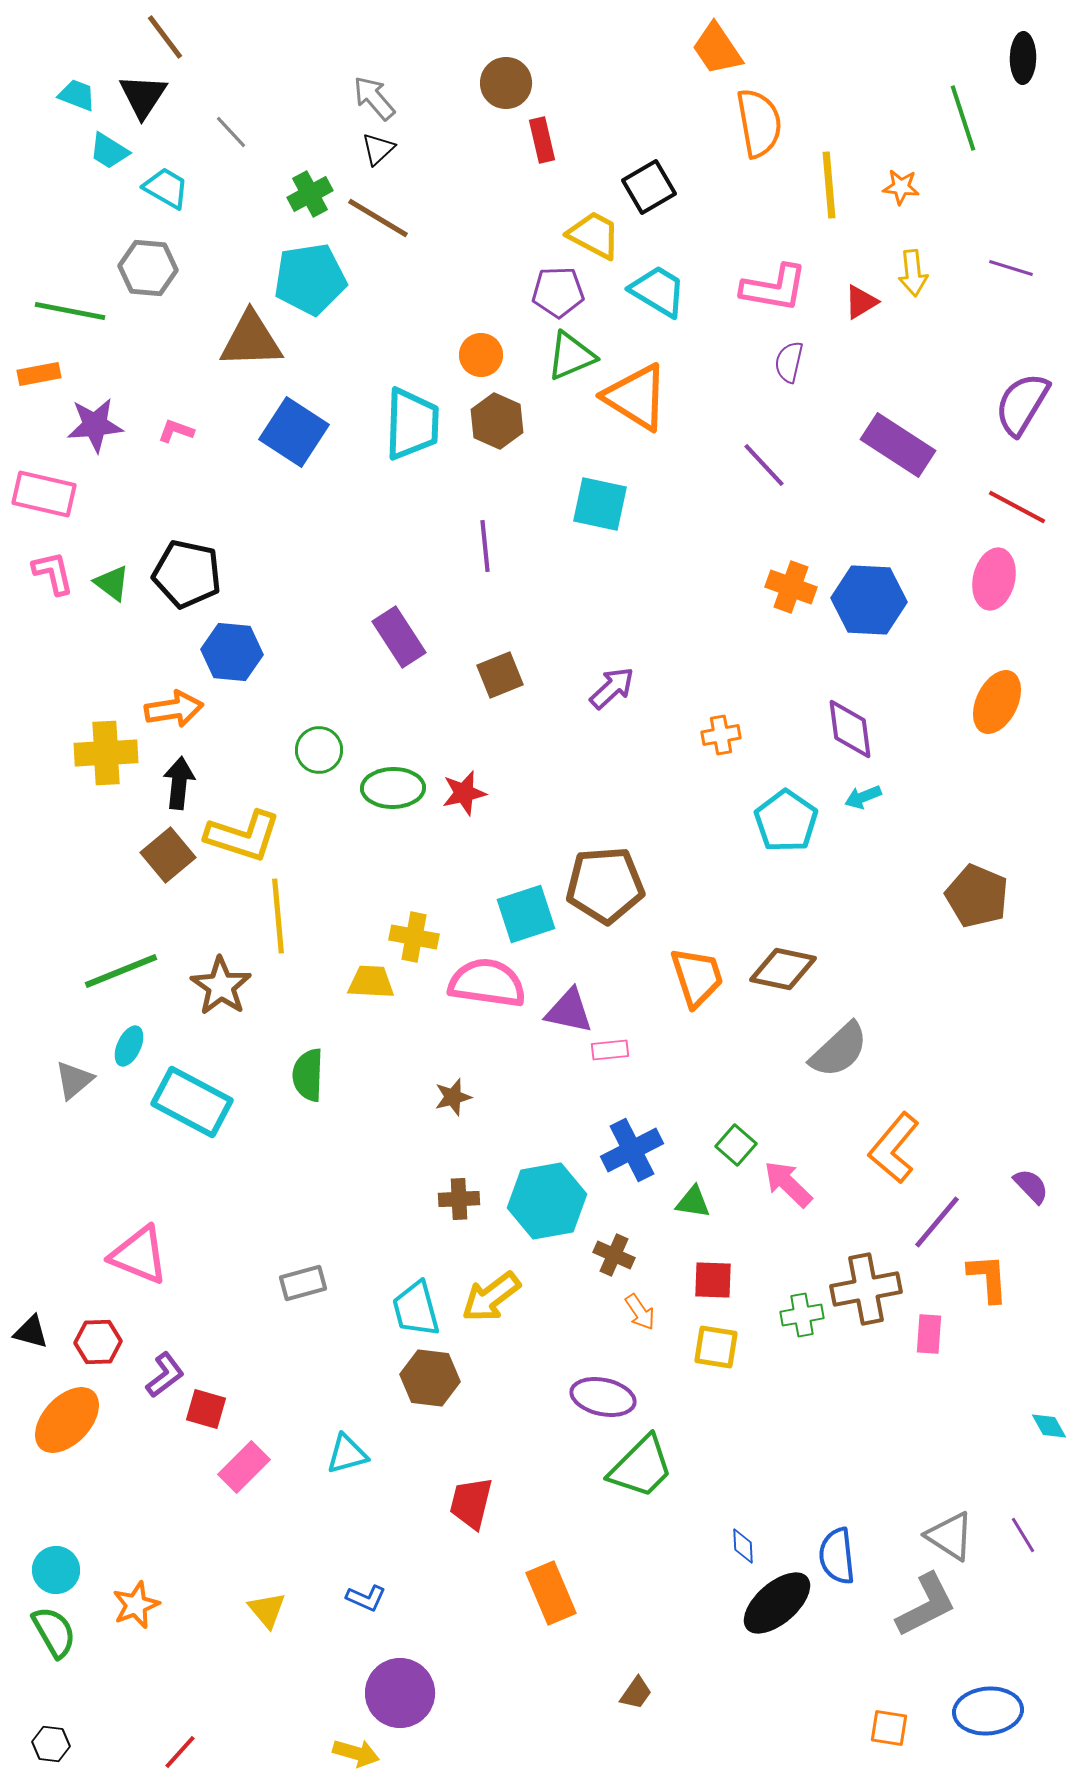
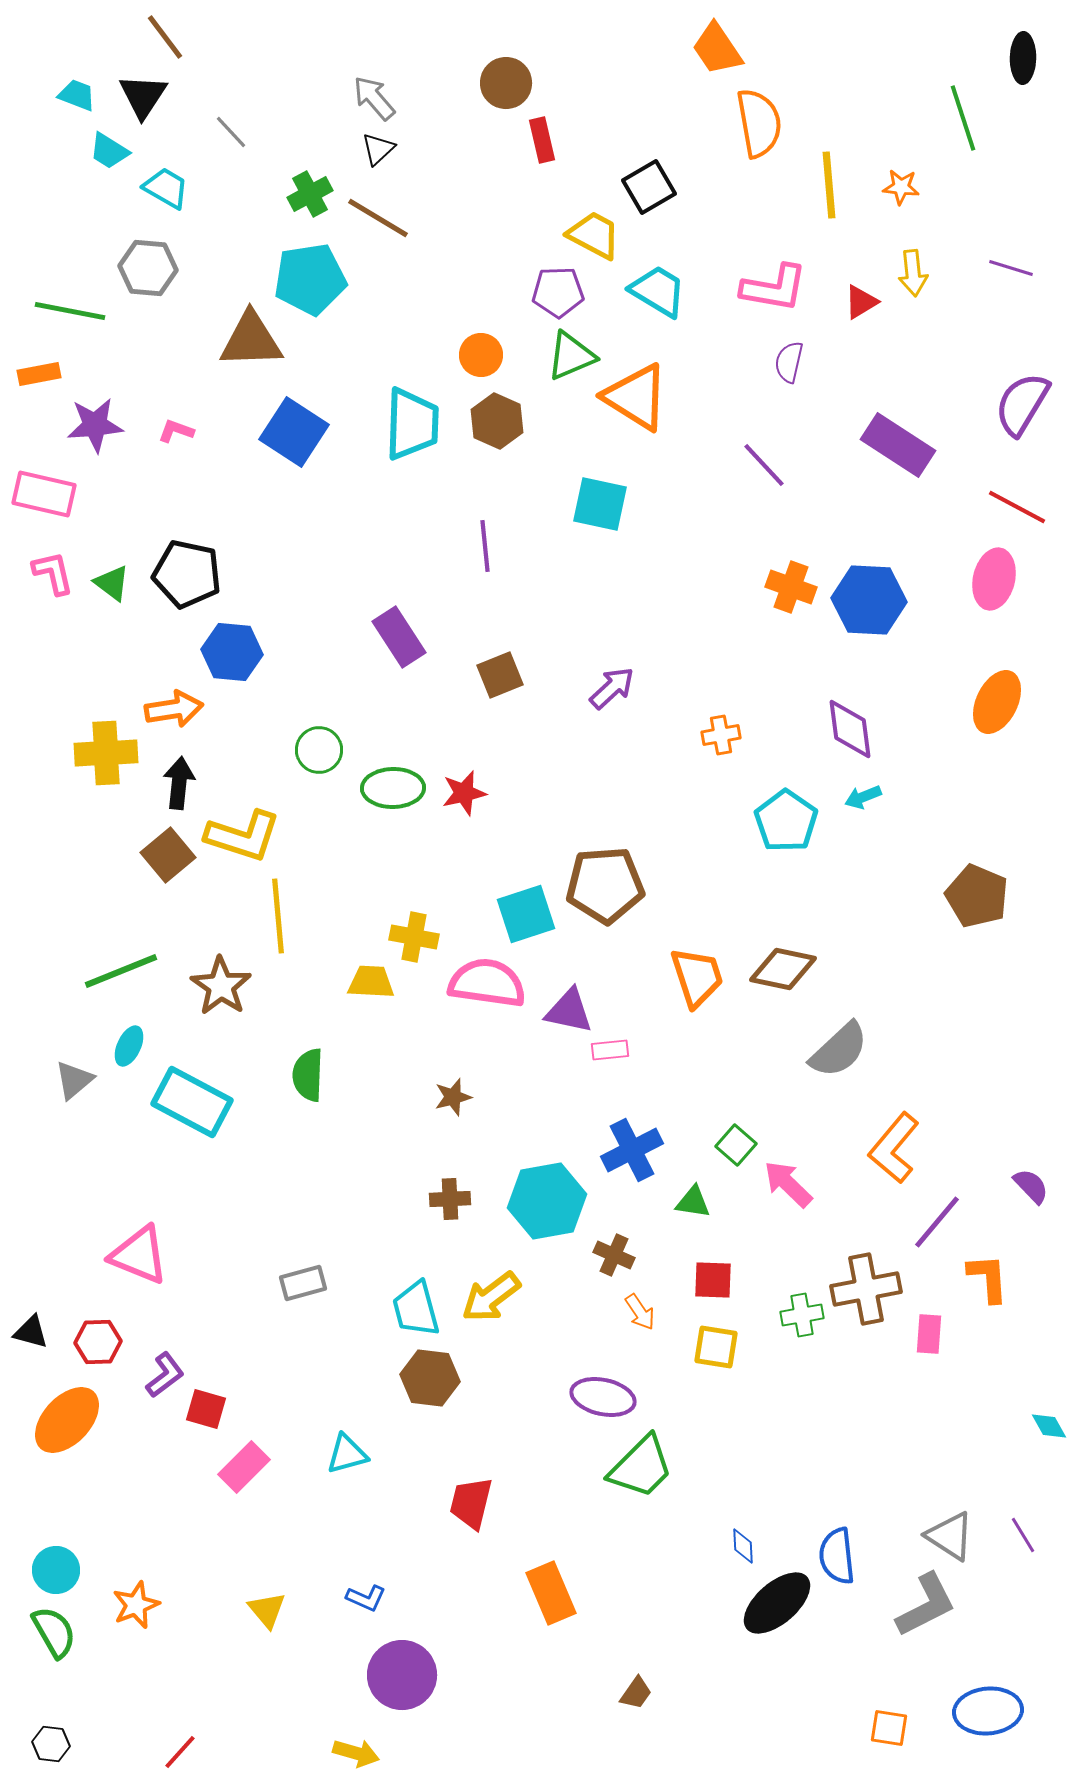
brown cross at (459, 1199): moved 9 px left
purple circle at (400, 1693): moved 2 px right, 18 px up
